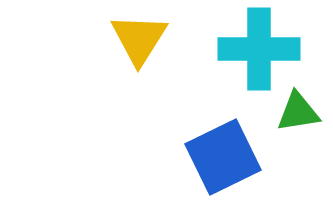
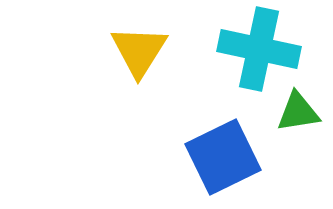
yellow triangle: moved 12 px down
cyan cross: rotated 12 degrees clockwise
